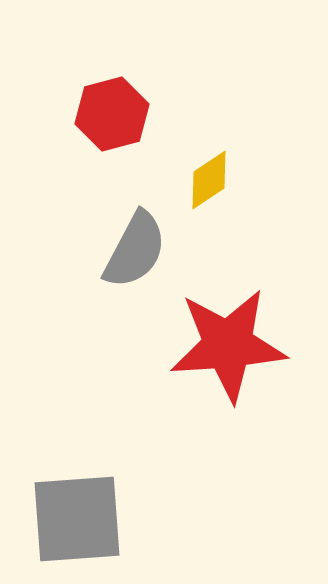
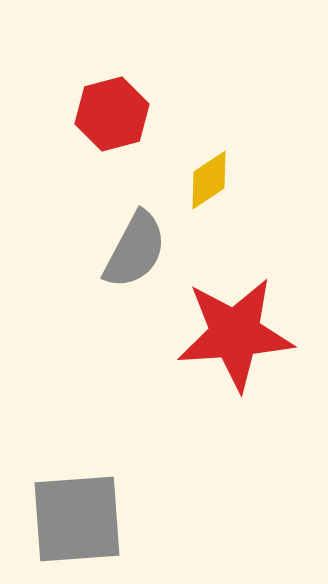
red star: moved 7 px right, 11 px up
